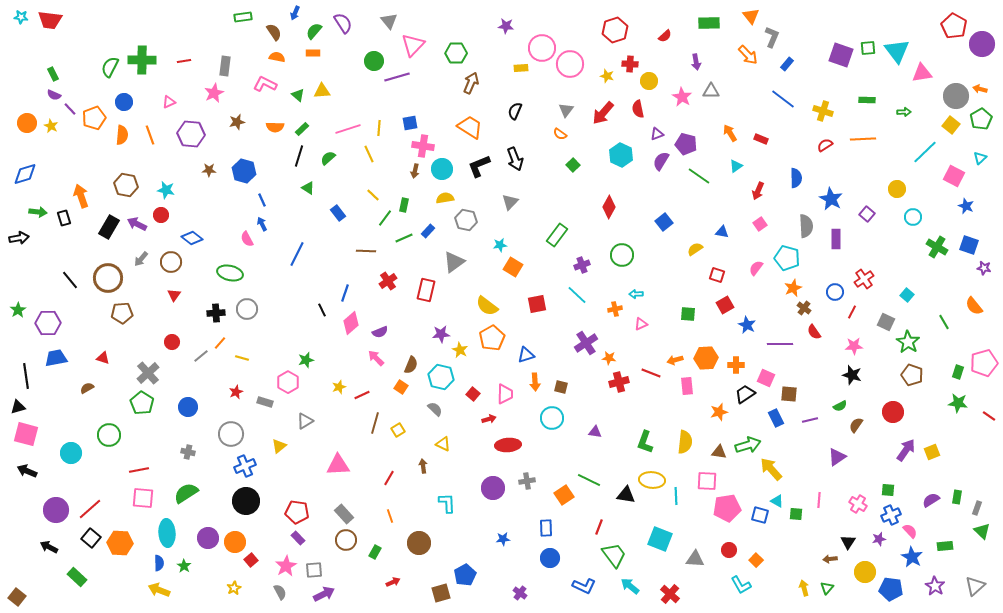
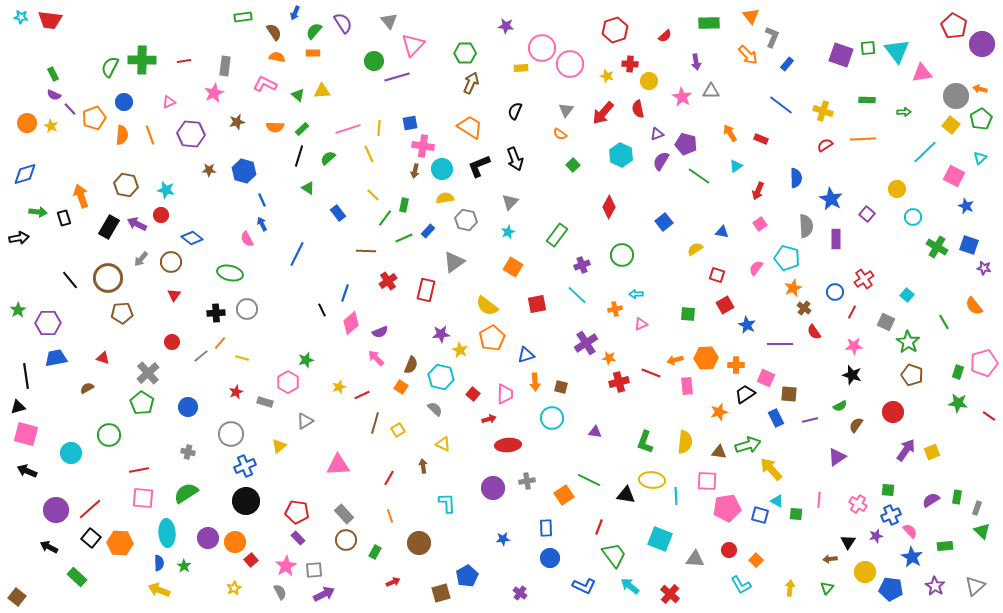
green hexagon at (456, 53): moved 9 px right
blue line at (783, 99): moved 2 px left, 6 px down
cyan star at (500, 245): moved 8 px right, 13 px up; rotated 16 degrees counterclockwise
purple star at (879, 539): moved 3 px left, 3 px up
blue pentagon at (465, 575): moved 2 px right, 1 px down
yellow arrow at (804, 588): moved 14 px left; rotated 21 degrees clockwise
